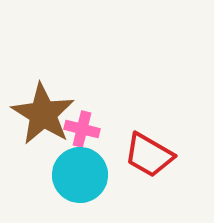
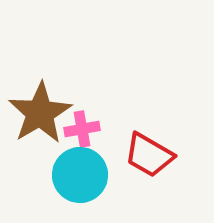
brown star: moved 3 px left, 1 px up; rotated 10 degrees clockwise
pink cross: rotated 24 degrees counterclockwise
